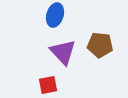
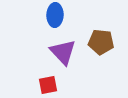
blue ellipse: rotated 15 degrees counterclockwise
brown pentagon: moved 1 px right, 3 px up
